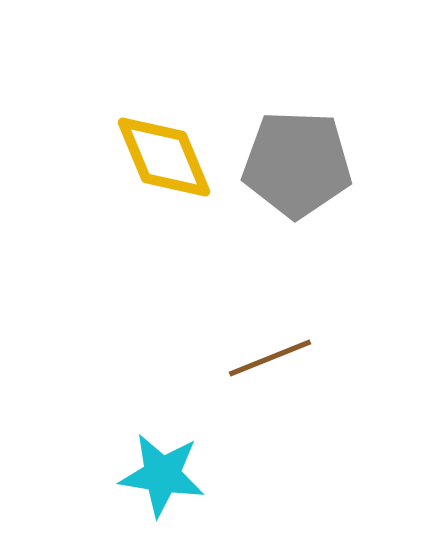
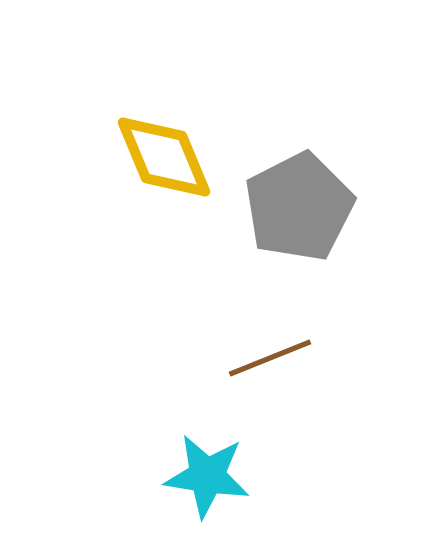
gray pentagon: moved 2 px right, 43 px down; rotated 29 degrees counterclockwise
cyan star: moved 45 px right, 1 px down
